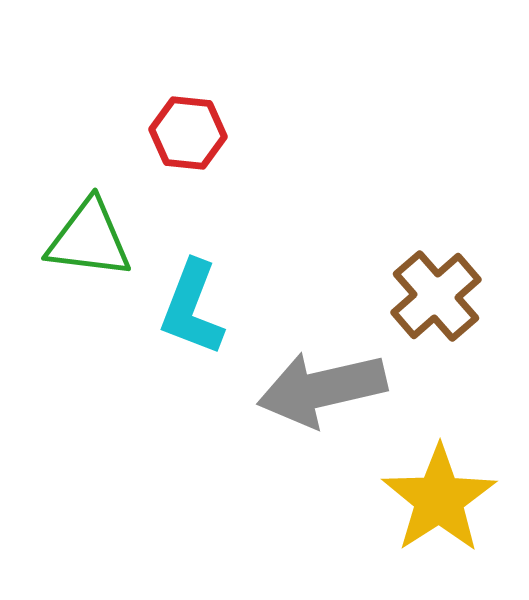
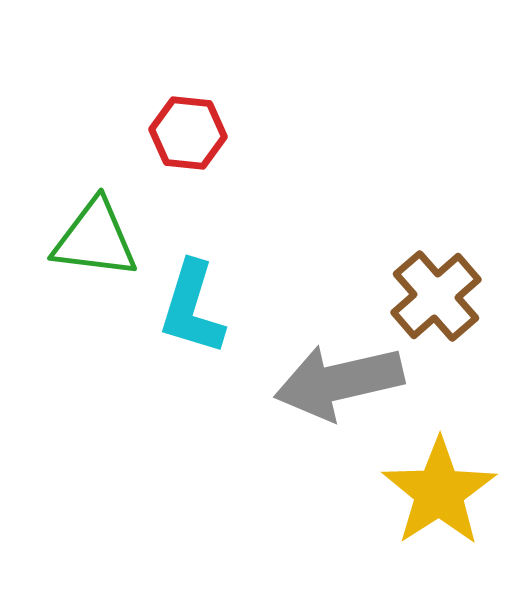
green triangle: moved 6 px right
cyan L-shape: rotated 4 degrees counterclockwise
gray arrow: moved 17 px right, 7 px up
yellow star: moved 7 px up
